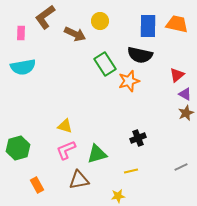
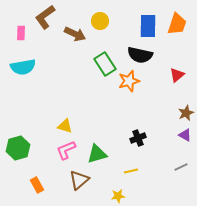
orange trapezoid: rotated 95 degrees clockwise
purple triangle: moved 41 px down
brown triangle: rotated 30 degrees counterclockwise
